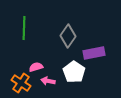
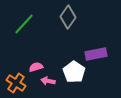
green line: moved 4 px up; rotated 40 degrees clockwise
gray diamond: moved 19 px up
purple rectangle: moved 2 px right, 1 px down
orange cross: moved 5 px left
